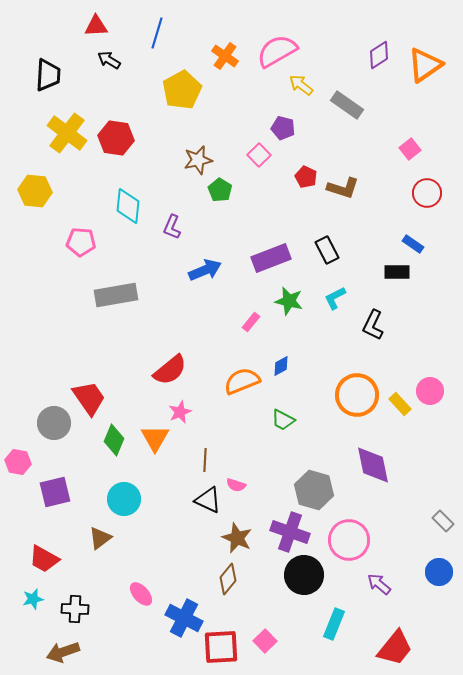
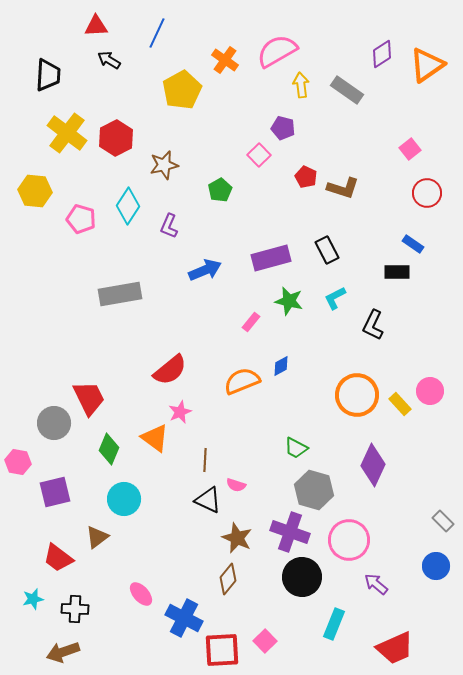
blue line at (157, 33): rotated 8 degrees clockwise
purple diamond at (379, 55): moved 3 px right, 1 px up
orange cross at (225, 56): moved 4 px down
orange triangle at (425, 65): moved 2 px right
yellow arrow at (301, 85): rotated 45 degrees clockwise
gray rectangle at (347, 105): moved 15 px up
red hexagon at (116, 138): rotated 24 degrees clockwise
brown star at (198, 160): moved 34 px left, 5 px down
green pentagon at (220, 190): rotated 10 degrees clockwise
cyan diamond at (128, 206): rotated 27 degrees clockwise
purple L-shape at (172, 227): moved 3 px left, 1 px up
pink pentagon at (81, 242): moved 23 px up; rotated 12 degrees clockwise
purple rectangle at (271, 258): rotated 6 degrees clockwise
gray rectangle at (116, 295): moved 4 px right, 1 px up
red trapezoid at (89, 398): rotated 9 degrees clockwise
green trapezoid at (283, 420): moved 13 px right, 28 px down
orange triangle at (155, 438): rotated 24 degrees counterclockwise
green diamond at (114, 440): moved 5 px left, 9 px down
purple diamond at (373, 465): rotated 36 degrees clockwise
brown triangle at (100, 538): moved 3 px left, 1 px up
red trapezoid at (44, 559): moved 14 px right, 1 px up; rotated 8 degrees clockwise
blue circle at (439, 572): moved 3 px left, 6 px up
black circle at (304, 575): moved 2 px left, 2 px down
purple arrow at (379, 584): moved 3 px left
red square at (221, 647): moved 1 px right, 3 px down
red trapezoid at (395, 648): rotated 27 degrees clockwise
